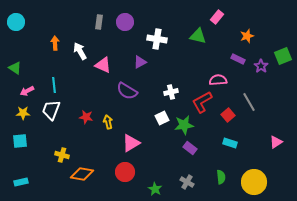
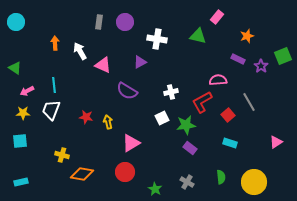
green star at (184, 125): moved 2 px right
